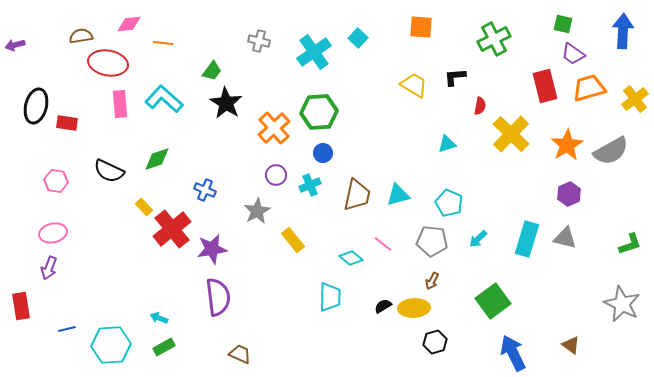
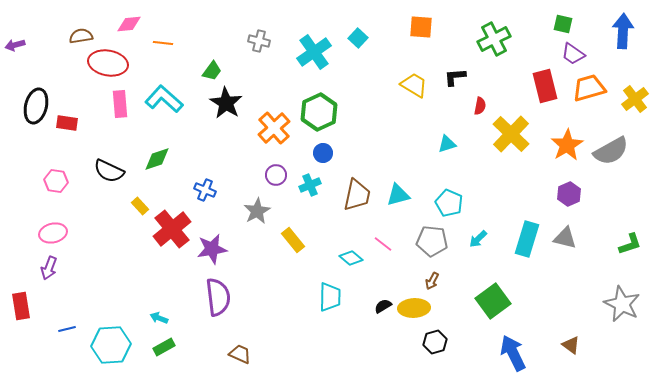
green hexagon at (319, 112): rotated 21 degrees counterclockwise
yellow rectangle at (144, 207): moved 4 px left, 1 px up
